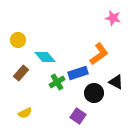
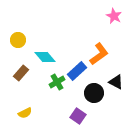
pink star: moved 1 px right, 2 px up; rotated 14 degrees clockwise
blue rectangle: moved 1 px left, 2 px up; rotated 24 degrees counterclockwise
